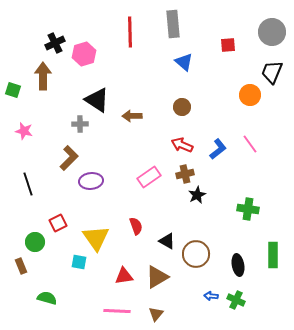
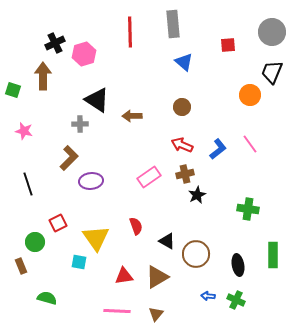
blue arrow at (211, 296): moved 3 px left
